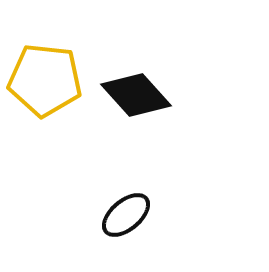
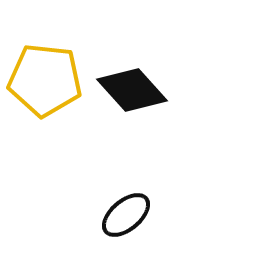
black diamond: moved 4 px left, 5 px up
